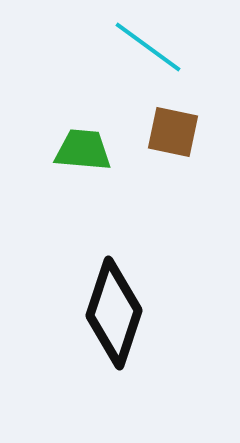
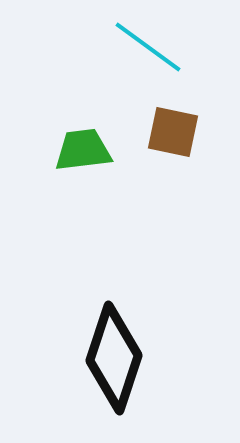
green trapezoid: rotated 12 degrees counterclockwise
black diamond: moved 45 px down
